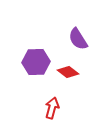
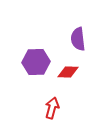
purple semicircle: rotated 25 degrees clockwise
red diamond: rotated 35 degrees counterclockwise
